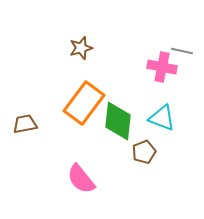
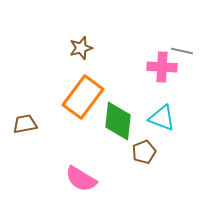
pink cross: rotated 8 degrees counterclockwise
orange rectangle: moved 1 px left, 6 px up
pink semicircle: rotated 20 degrees counterclockwise
